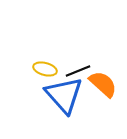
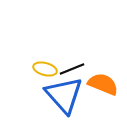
black line: moved 6 px left, 2 px up
orange semicircle: rotated 20 degrees counterclockwise
